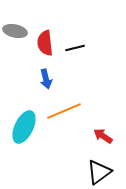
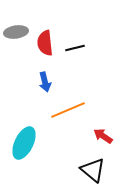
gray ellipse: moved 1 px right, 1 px down; rotated 20 degrees counterclockwise
blue arrow: moved 1 px left, 3 px down
orange line: moved 4 px right, 1 px up
cyan ellipse: moved 16 px down
black triangle: moved 6 px left, 2 px up; rotated 44 degrees counterclockwise
